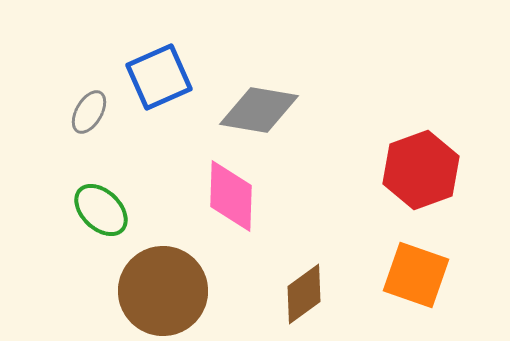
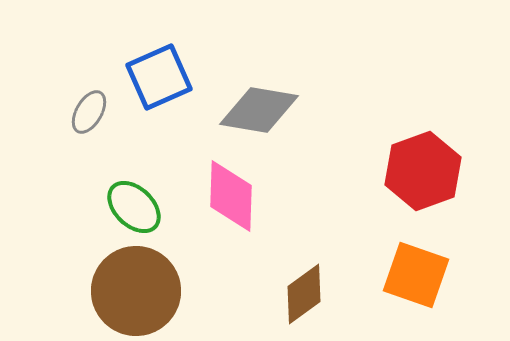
red hexagon: moved 2 px right, 1 px down
green ellipse: moved 33 px right, 3 px up
brown circle: moved 27 px left
